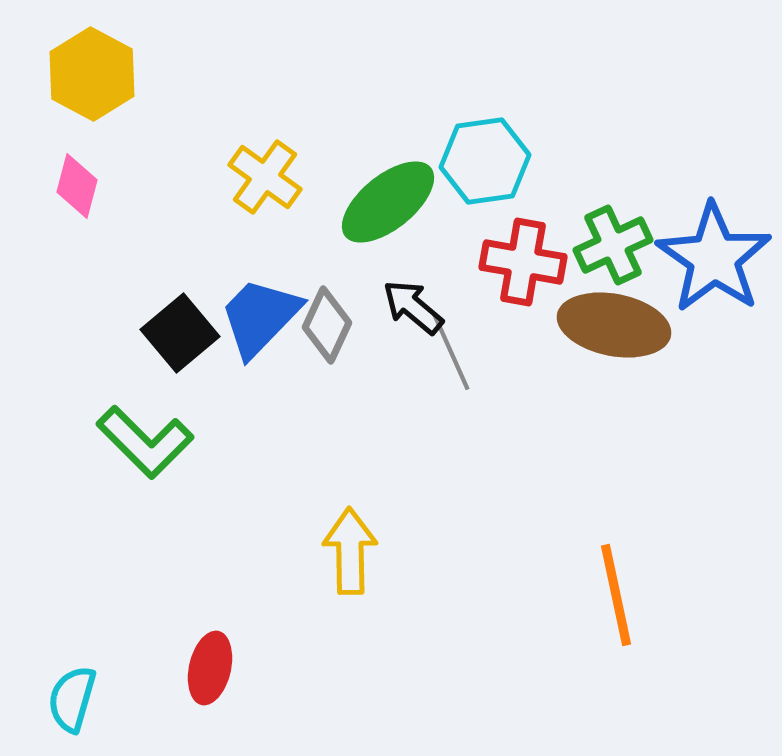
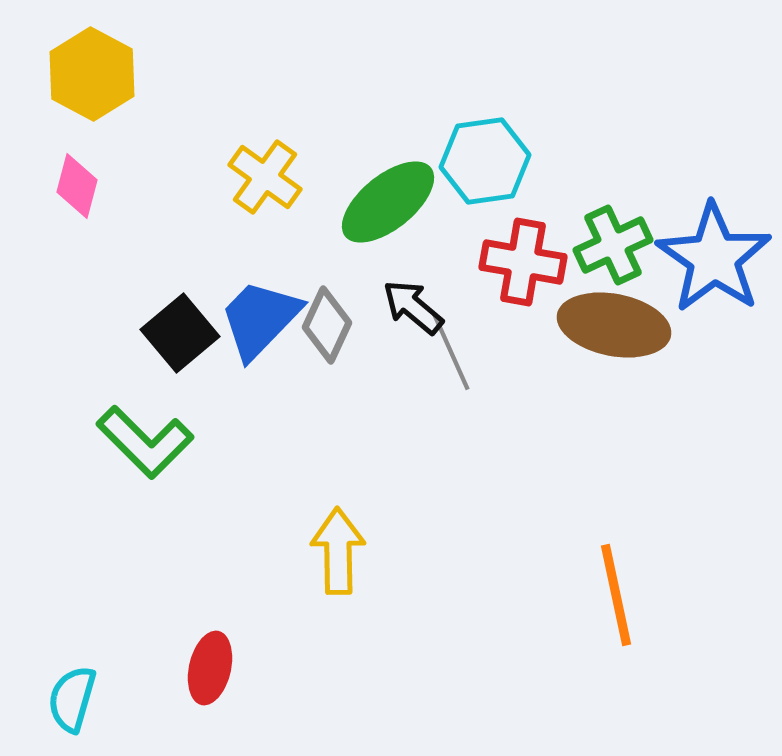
blue trapezoid: moved 2 px down
yellow arrow: moved 12 px left
